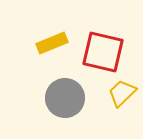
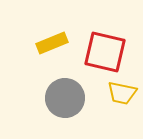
red square: moved 2 px right
yellow trapezoid: rotated 124 degrees counterclockwise
